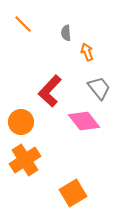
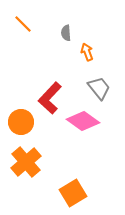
red L-shape: moved 7 px down
pink diamond: moved 1 px left; rotated 16 degrees counterclockwise
orange cross: moved 1 px right, 2 px down; rotated 8 degrees counterclockwise
